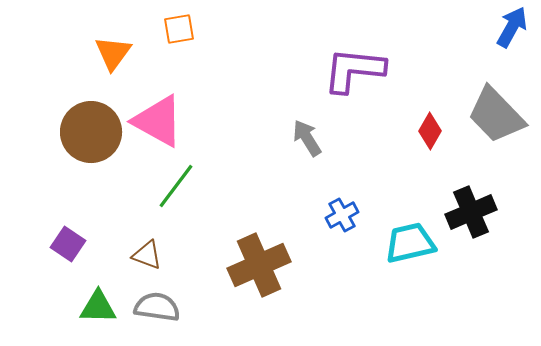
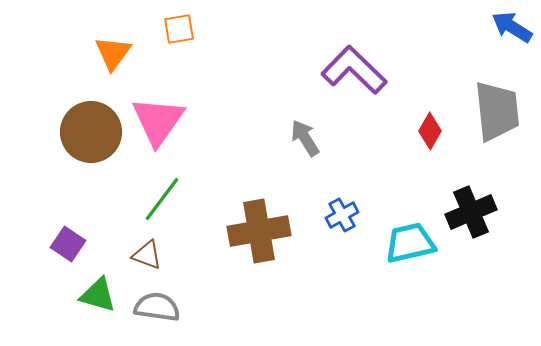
blue arrow: rotated 87 degrees counterclockwise
purple L-shape: rotated 38 degrees clockwise
gray trapezoid: moved 1 px right, 4 px up; rotated 142 degrees counterclockwise
pink triangle: rotated 36 degrees clockwise
gray arrow: moved 2 px left
green line: moved 14 px left, 13 px down
brown cross: moved 34 px up; rotated 14 degrees clockwise
green triangle: moved 12 px up; rotated 15 degrees clockwise
